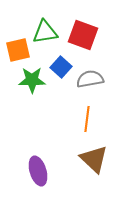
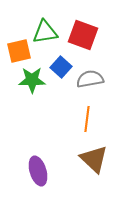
orange square: moved 1 px right, 1 px down
